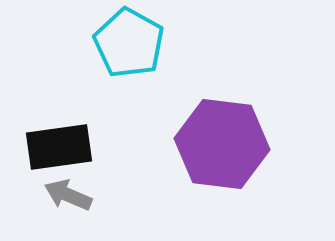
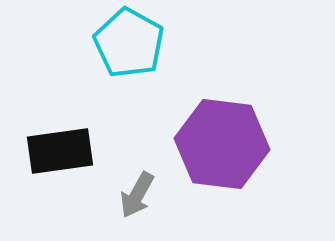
black rectangle: moved 1 px right, 4 px down
gray arrow: moved 69 px right; rotated 84 degrees counterclockwise
